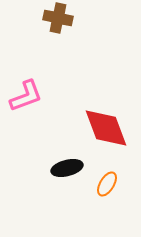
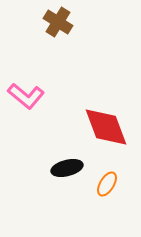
brown cross: moved 4 px down; rotated 20 degrees clockwise
pink L-shape: rotated 60 degrees clockwise
red diamond: moved 1 px up
